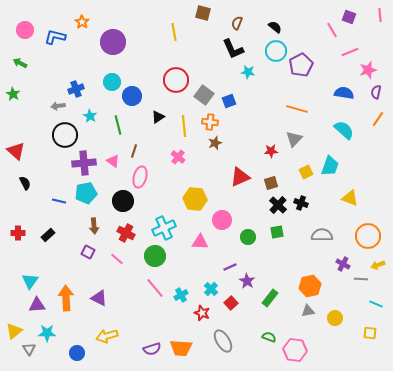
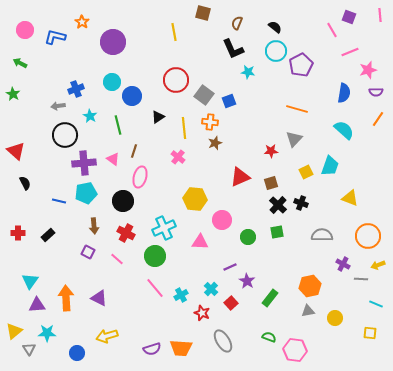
purple semicircle at (376, 92): rotated 104 degrees counterclockwise
blue semicircle at (344, 93): rotated 90 degrees clockwise
yellow line at (184, 126): moved 2 px down
pink triangle at (113, 161): moved 2 px up
